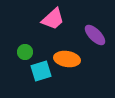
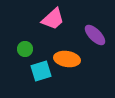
green circle: moved 3 px up
